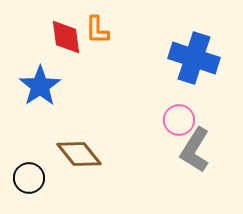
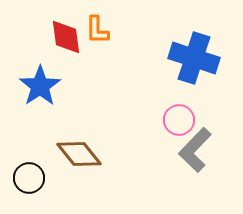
gray L-shape: rotated 12 degrees clockwise
